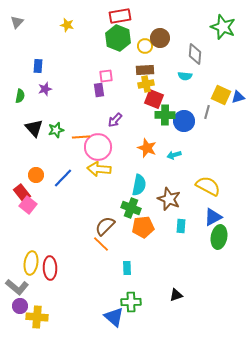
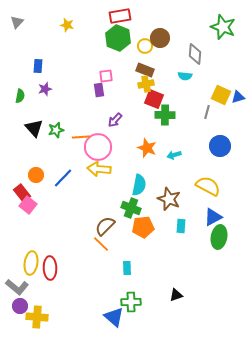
brown rectangle at (145, 70): rotated 24 degrees clockwise
blue circle at (184, 121): moved 36 px right, 25 px down
